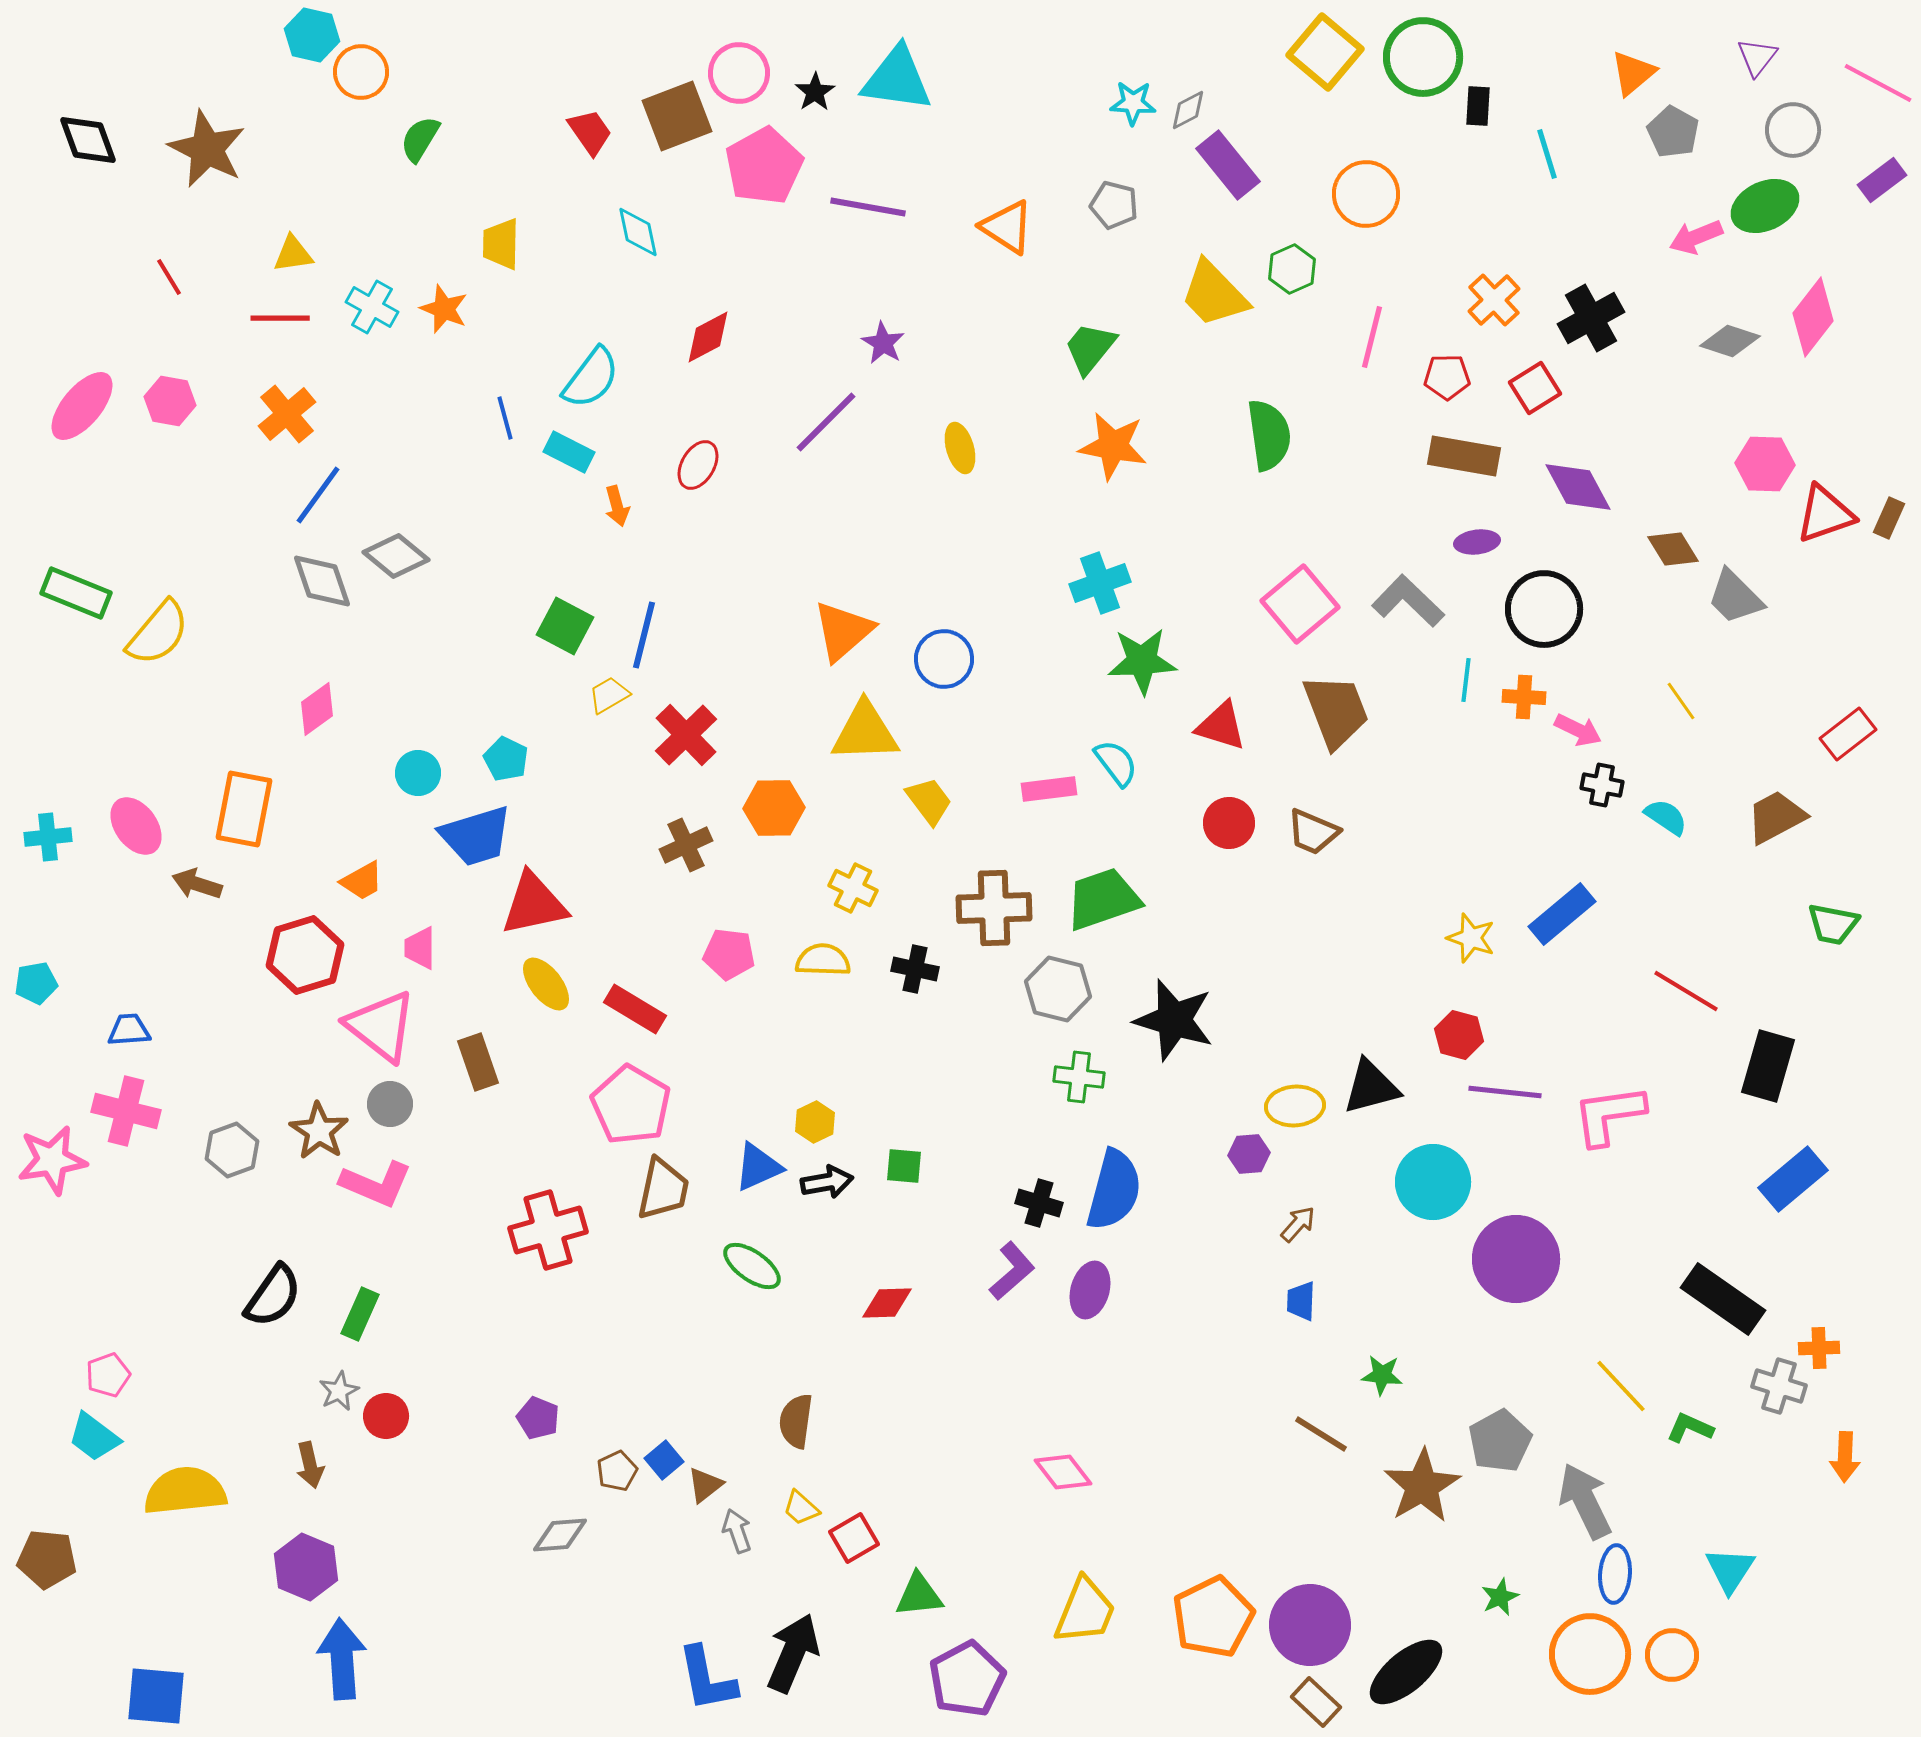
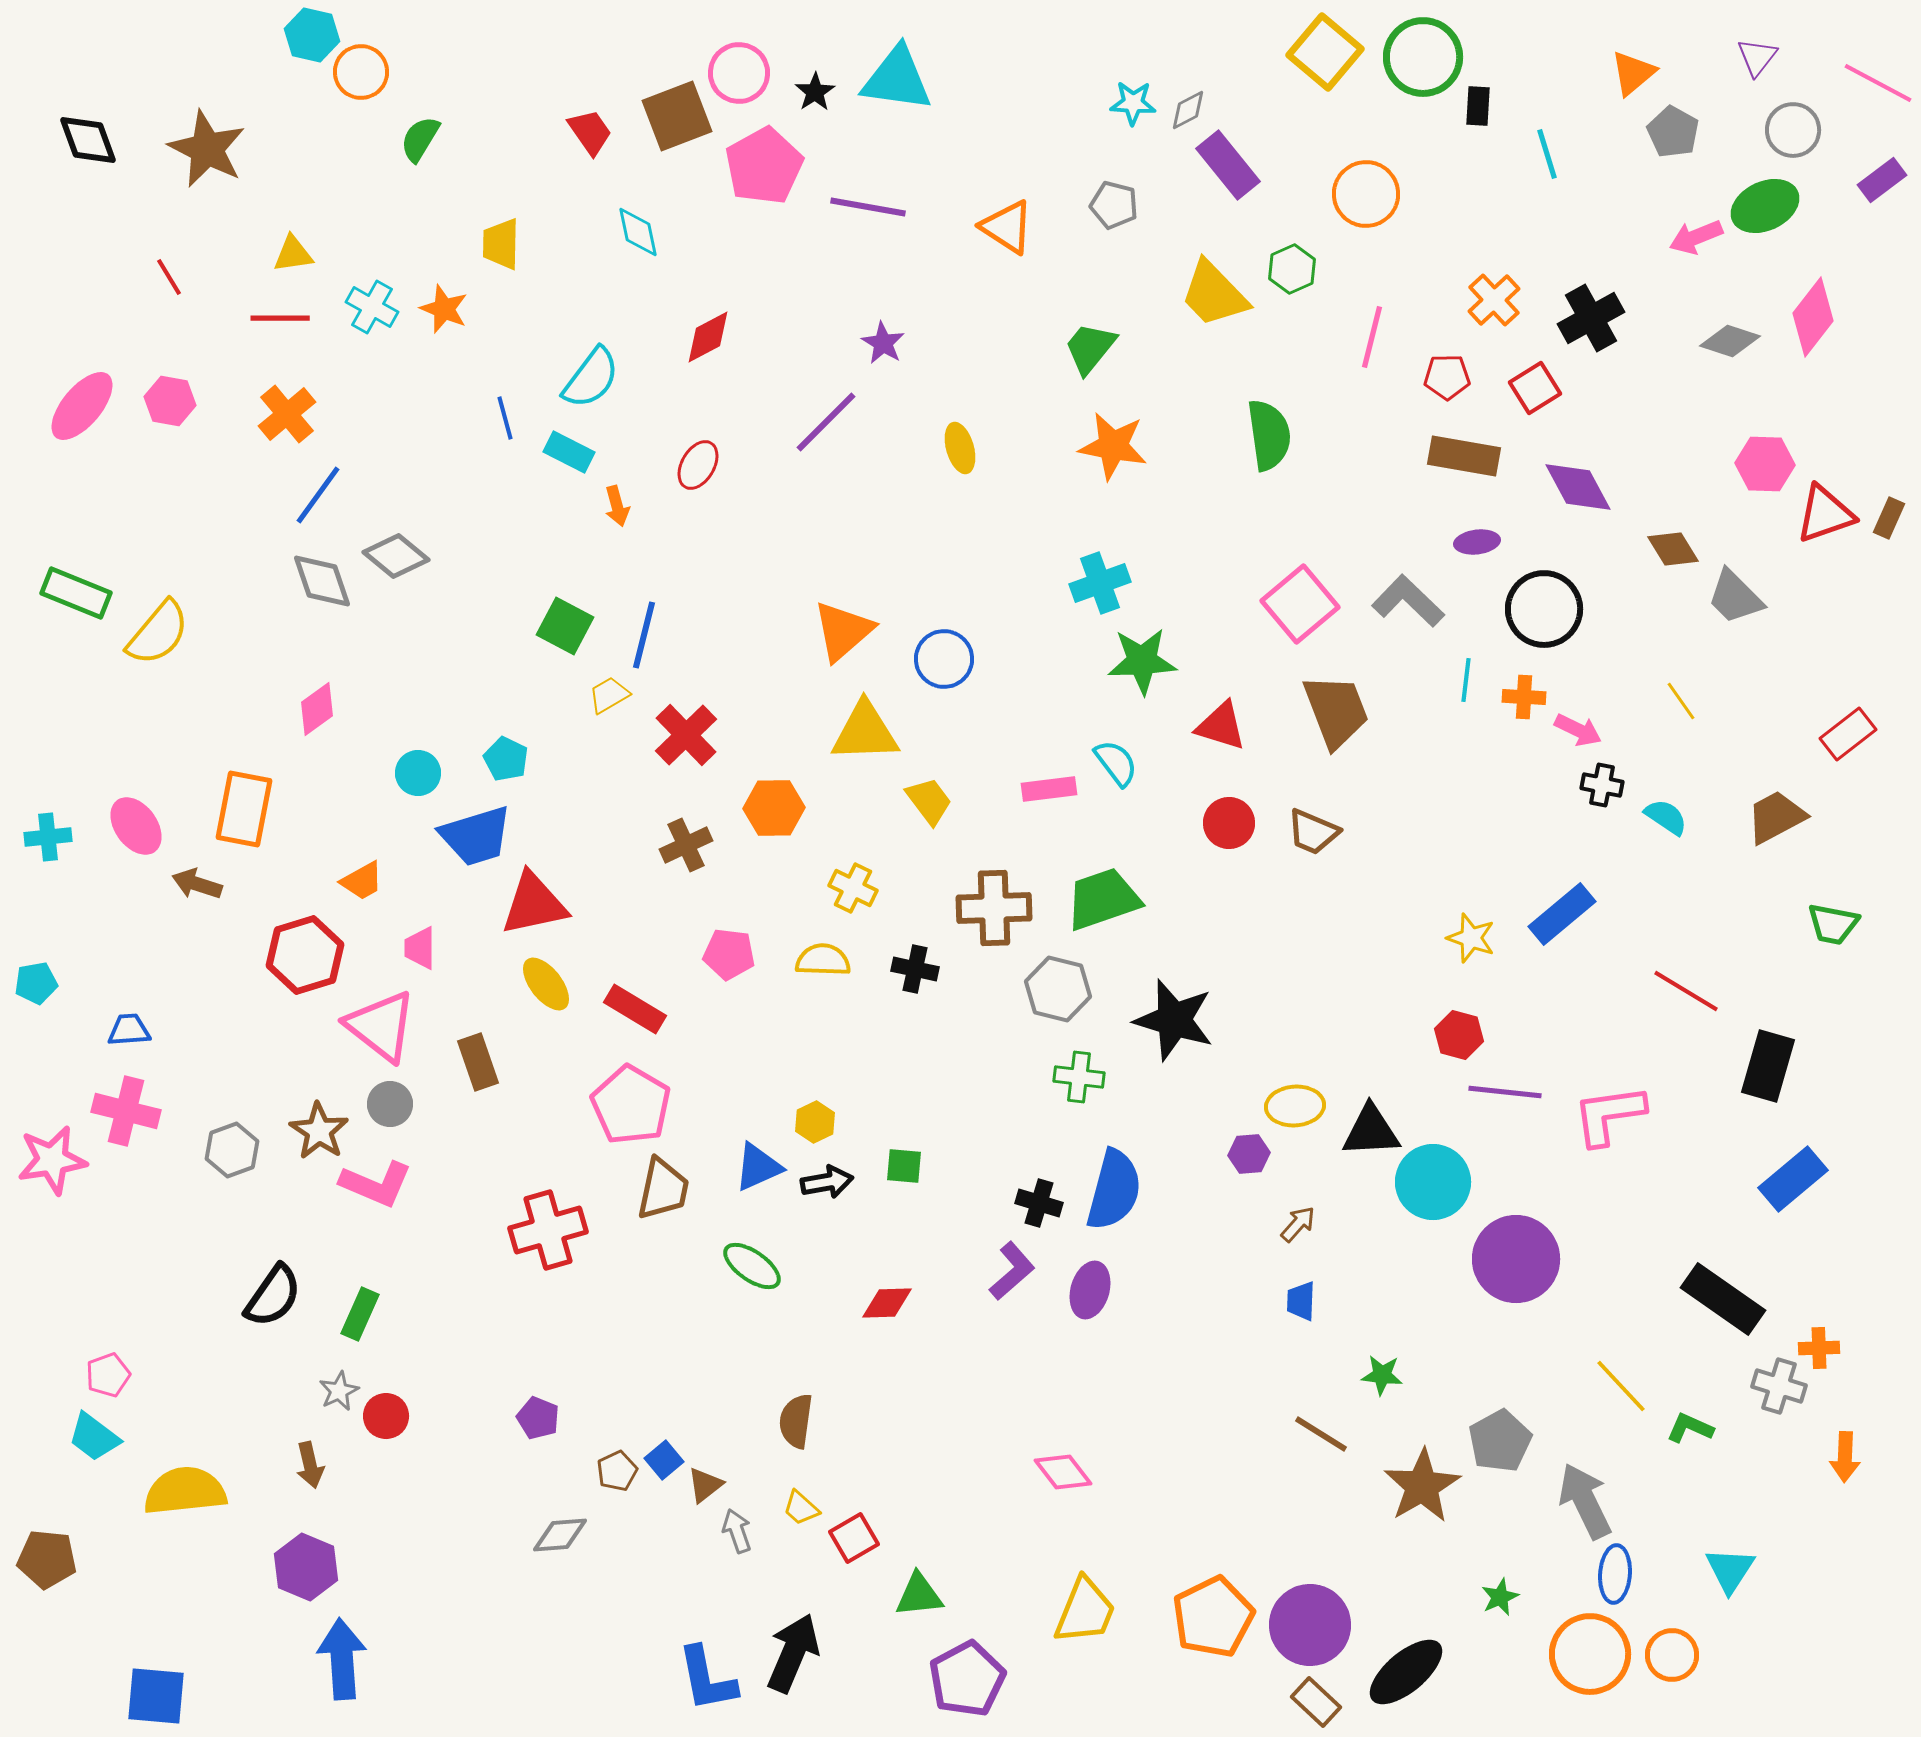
black triangle at (1371, 1087): moved 44 px down; rotated 12 degrees clockwise
